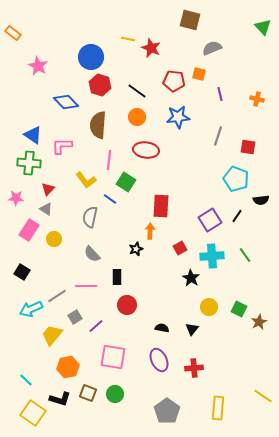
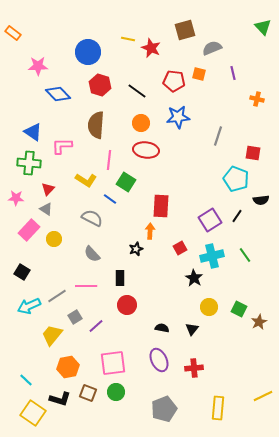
brown square at (190, 20): moved 5 px left, 10 px down; rotated 30 degrees counterclockwise
blue circle at (91, 57): moved 3 px left, 5 px up
pink star at (38, 66): rotated 30 degrees counterclockwise
purple line at (220, 94): moved 13 px right, 21 px up
blue diamond at (66, 102): moved 8 px left, 8 px up
orange circle at (137, 117): moved 4 px right, 6 px down
brown semicircle at (98, 125): moved 2 px left
blue triangle at (33, 135): moved 3 px up
red square at (248, 147): moved 5 px right, 6 px down
yellow L-shape at (86, 180): rotated 20 degrees counterclockwise
gray semicircle at (90, 217): moved 2 px right, 1 px down; rotated 105 degrees clockwise
pink rectangle at (29, 230): rotated 10 degrees clockwise
cyan cross at (212, 256): rotated 10 degrees counterclockwise
black rectangle at (117, 277): moved 3 px right, 1 px down
black star at (191, 278): moved 3 px right
cyan arrow at (31, 309): moved 2 px left, 3 px up
pink square at (113, 357): moved 6 px down; rotated 16 degrees counterclockwise
green circle at (115, 394): moved 1 px right, 2 px up
yellow line at (263, 396): rotated 60 degrees counterclockwise
gray pentagon at (167, 411): moved 3 px left, 2 px up; rotated 15 degrees clockwise
